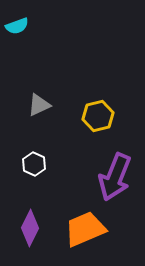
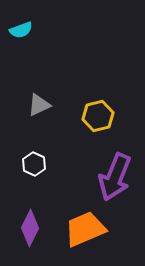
cyan semicircle: moved 4 px right, 4 px down
